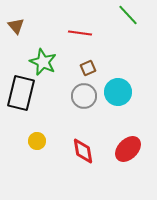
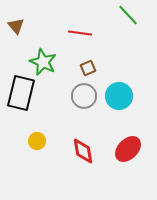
cyan circle: moved 1 px right, 4 px down
